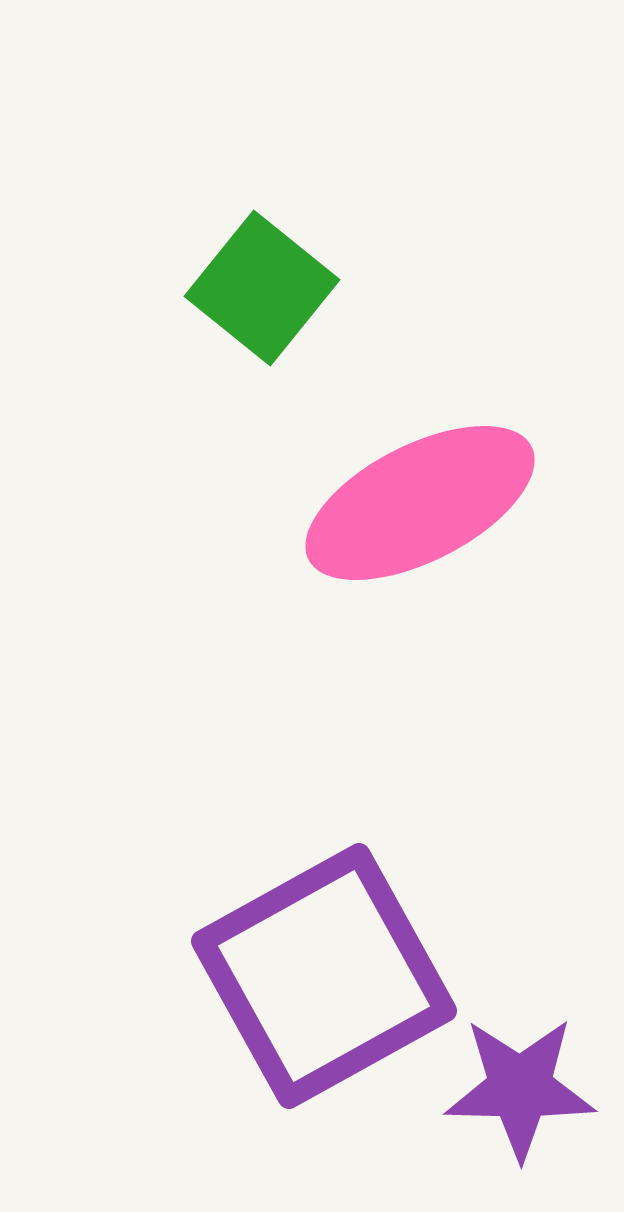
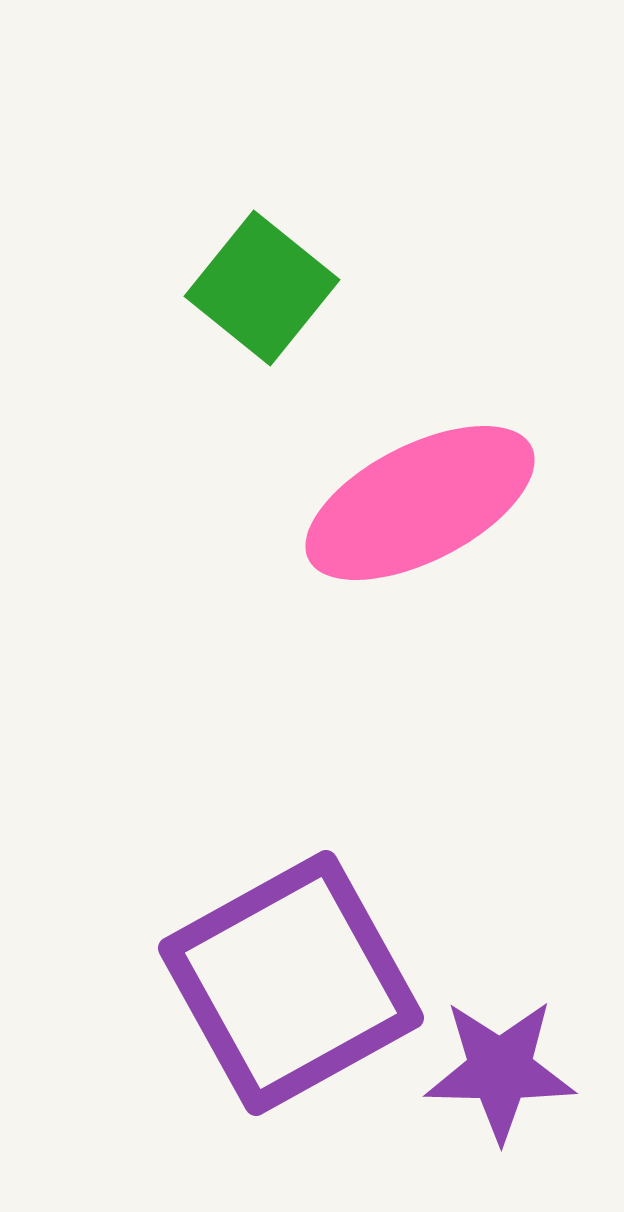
purple square: moved 33 px left, 7 px down
purple star: moved 20 px left, 18 px up
